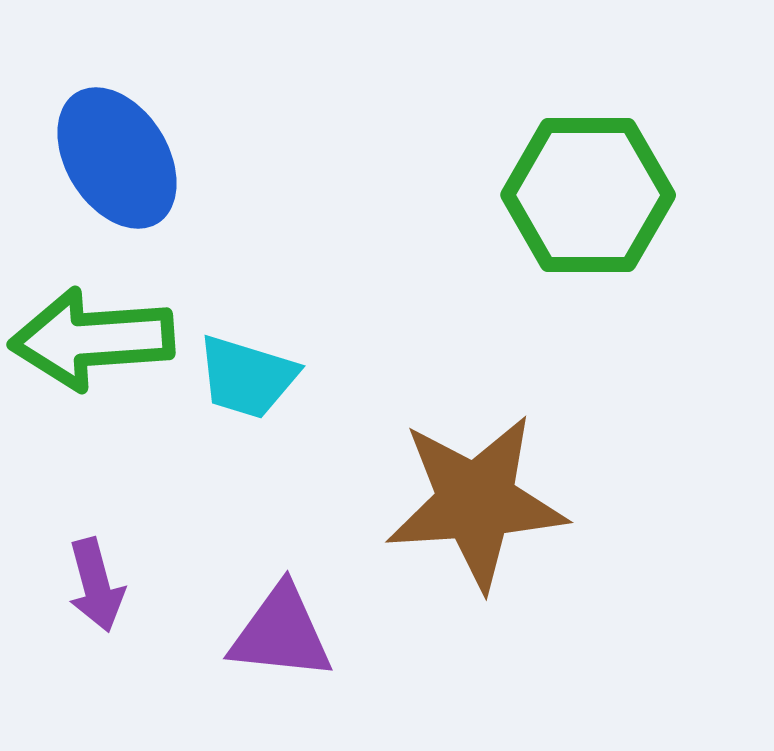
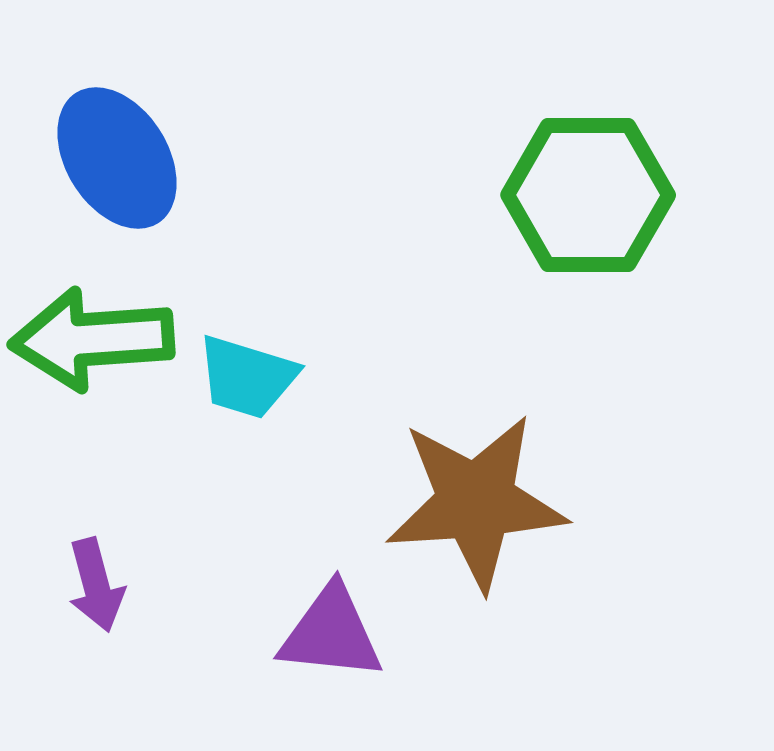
purple triangle: moved 50 px right
